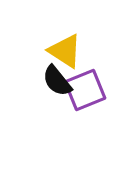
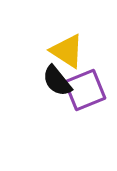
yellow triangle: moved 2 px right
